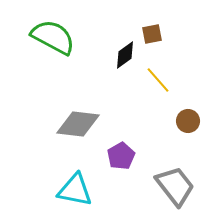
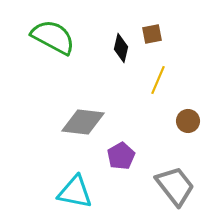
black diamond: moved 4 px left, 7 px up; rotated 40 degrees counterclockwise
yellow line: rotated 64 degrees clockwise
gray diamond: moved 5 px right, 2 px up
cyan triangle: moved 2 px down
